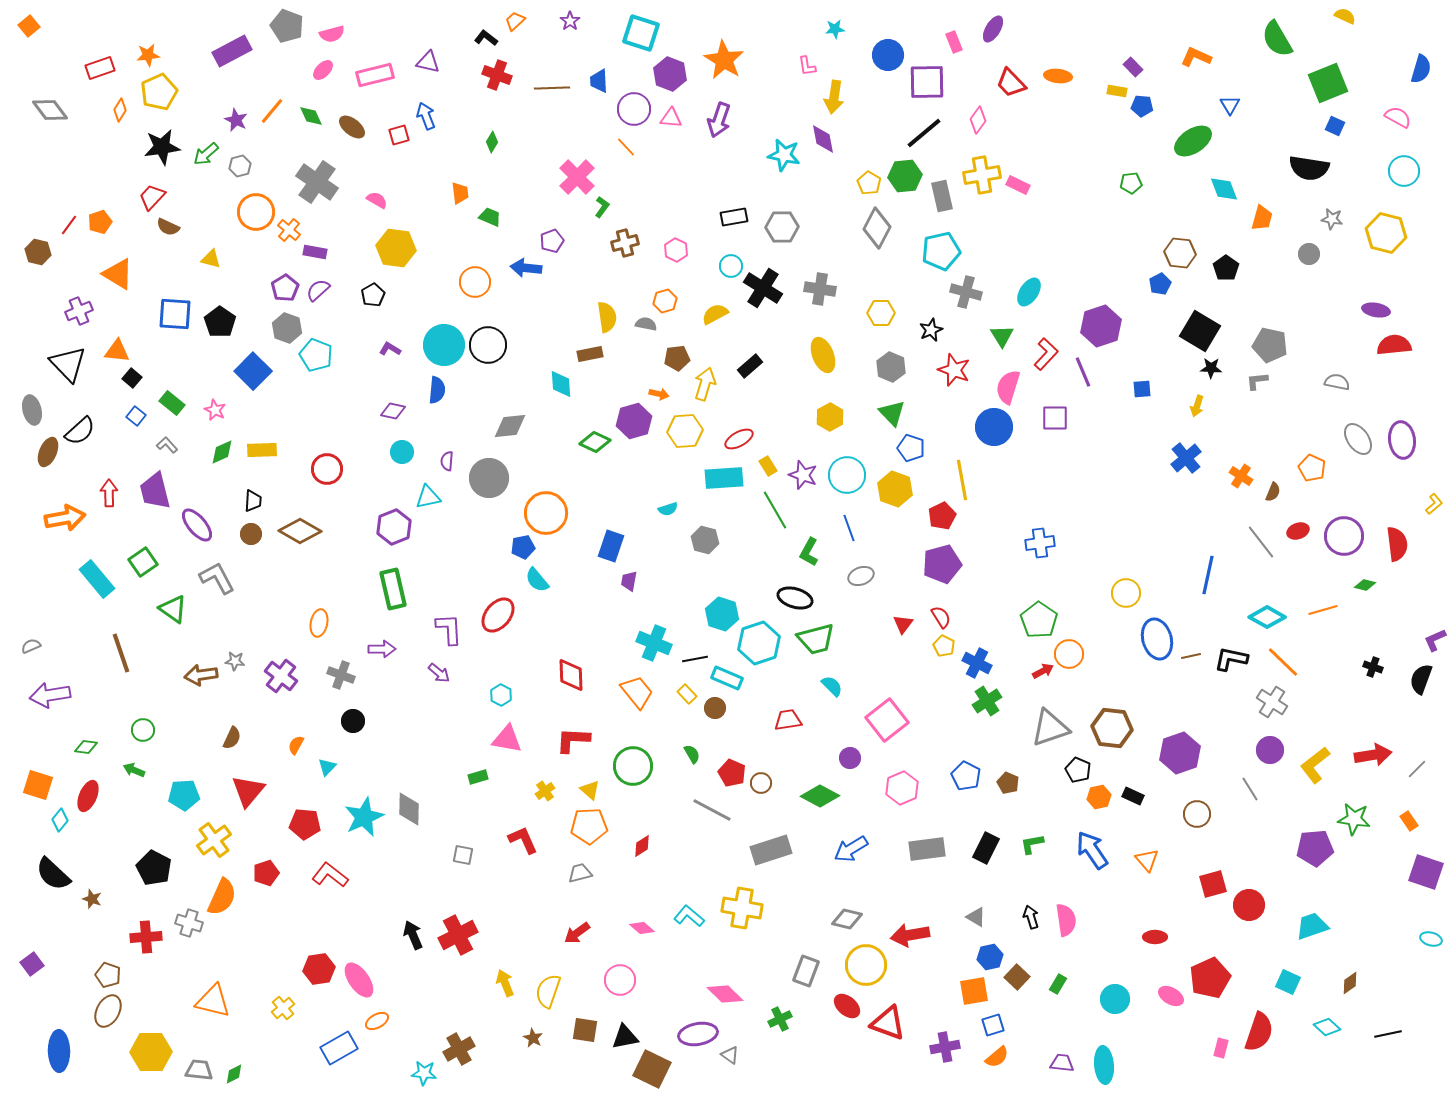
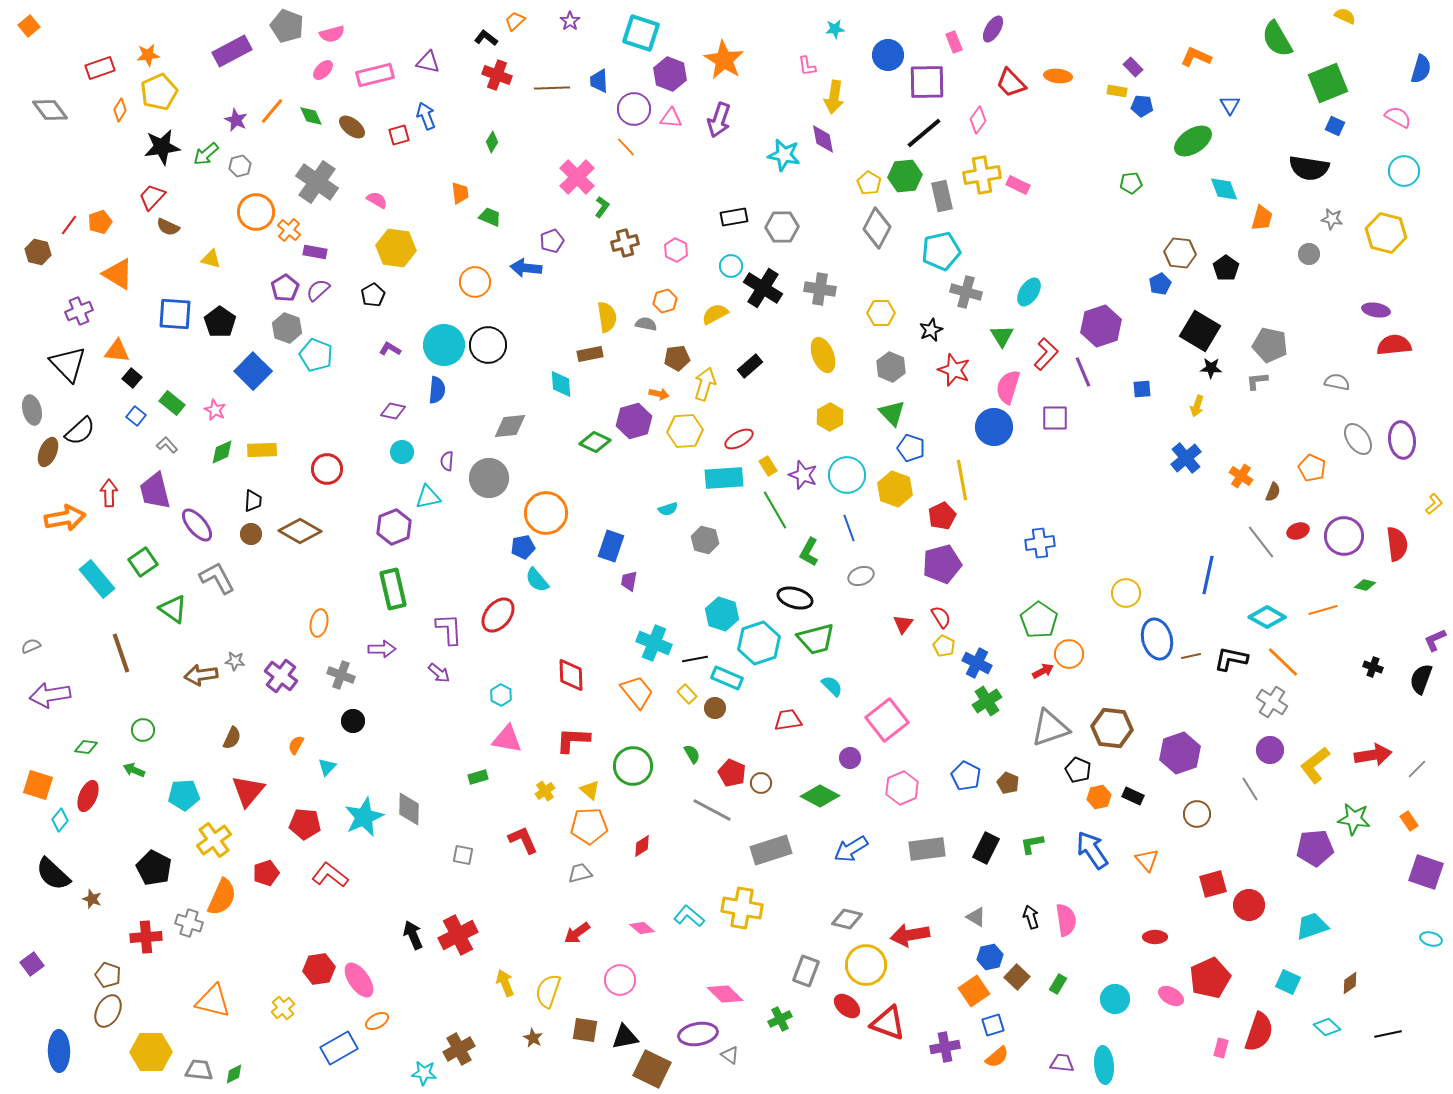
orange square at (974, 991): rotated 24 degrees counterclockwise
